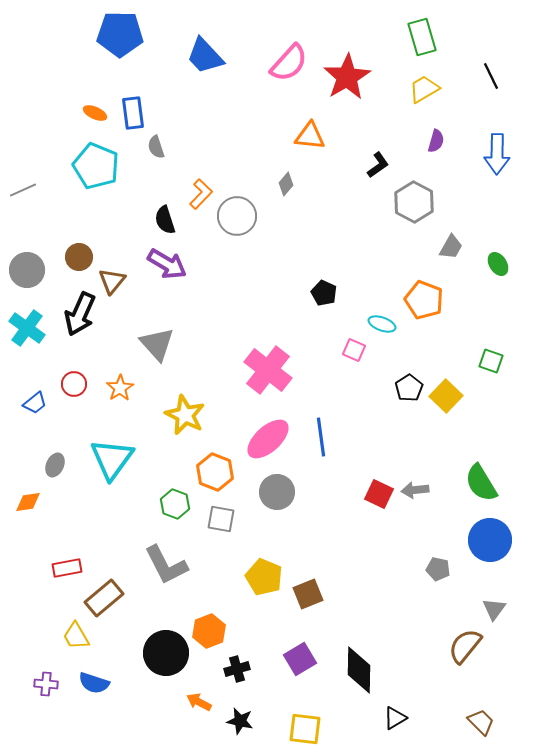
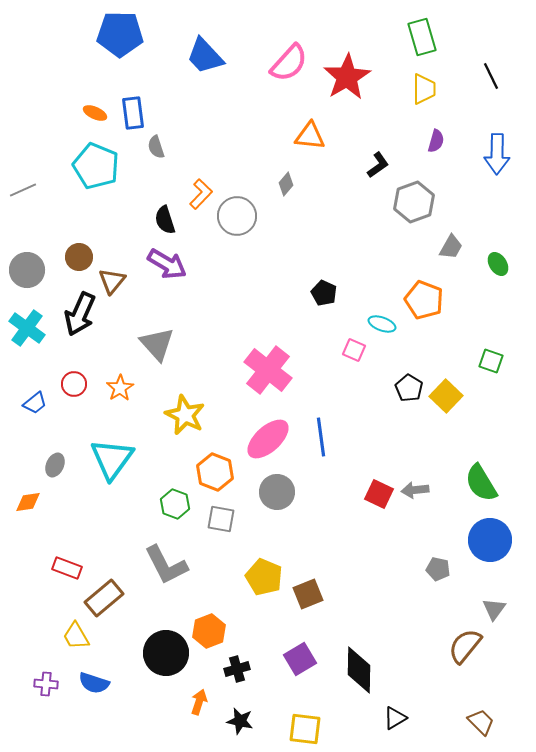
yellow trapezoid at (424, 89): rotated 120 degrees clockwise
gray hexagon at (414, 202): rotated 12 degrees clockwise
black pentagon at (409, 388): rotated 8 degrees counterclockwise
red rectangle at (67, 568): rotated 32 degrees clockwise
orange arrow at (199, 702): rotated 80 degrees clockwise
